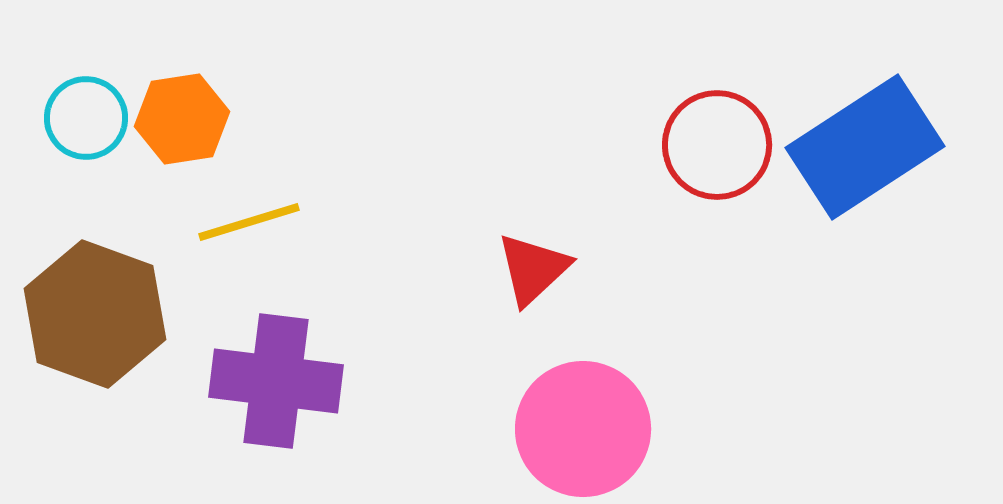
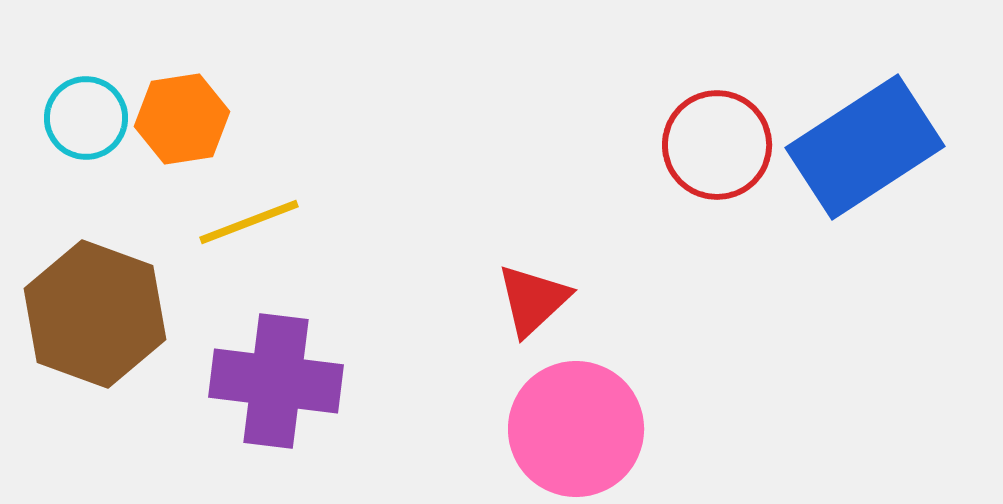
yellow line: rotated 4 degrees counterclockwise
red triangle: moved 31 px down
pink circle: moved 7 px left
